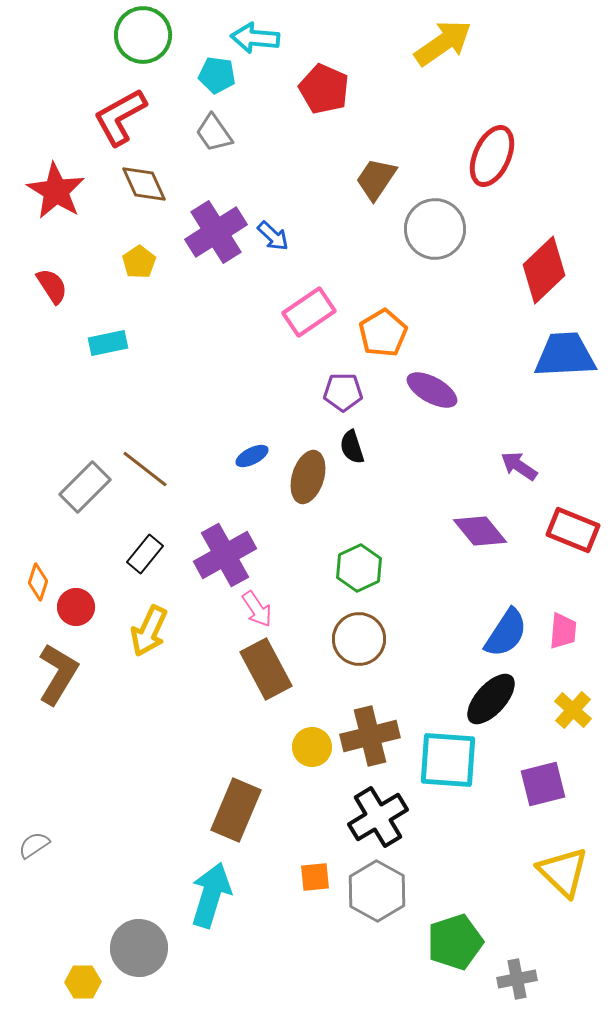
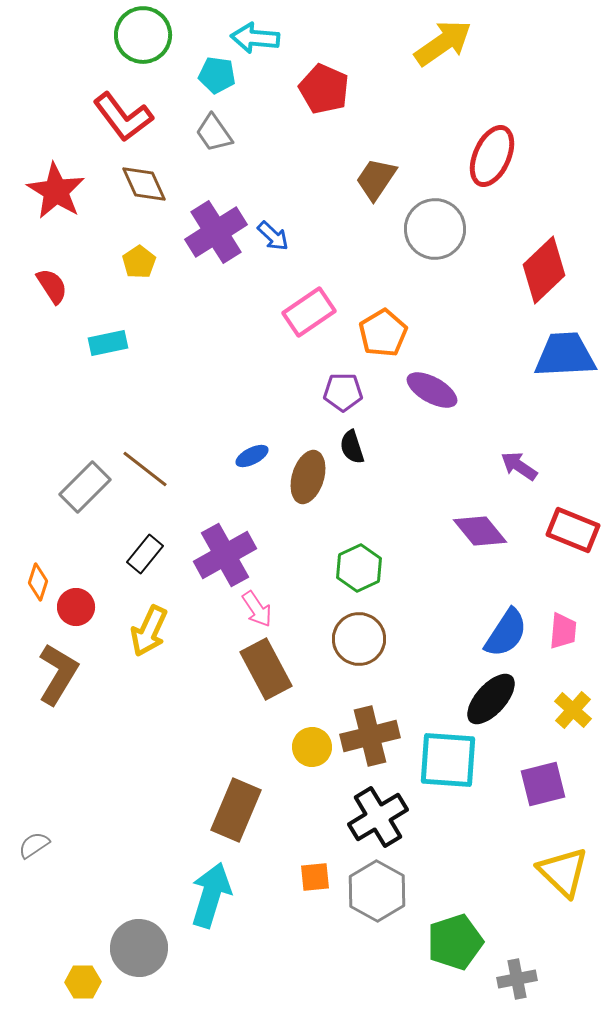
red L-shape at (120, 117): moved 3 px right; rotated 98 degrees counterclockwise
